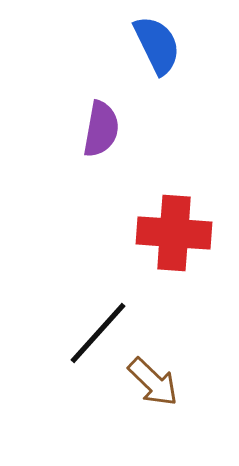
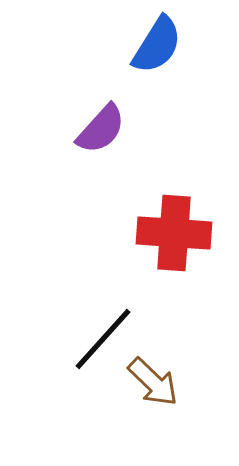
blue semicircle: rotated 58 degrees clockwise
purple semicircle: rotated 32 degrees clockwise
black line: moved 5 px right, 6 px down
